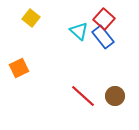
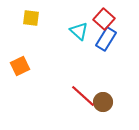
yellow square: rotated 30 degrees counterclockwise
blue rectangle: moved 3 px right, 2 px down; rotated 70 degrees clockwise
orange square: moved 1 px right, 2 px up
brown circle: moved 12 px left, 6 px down
